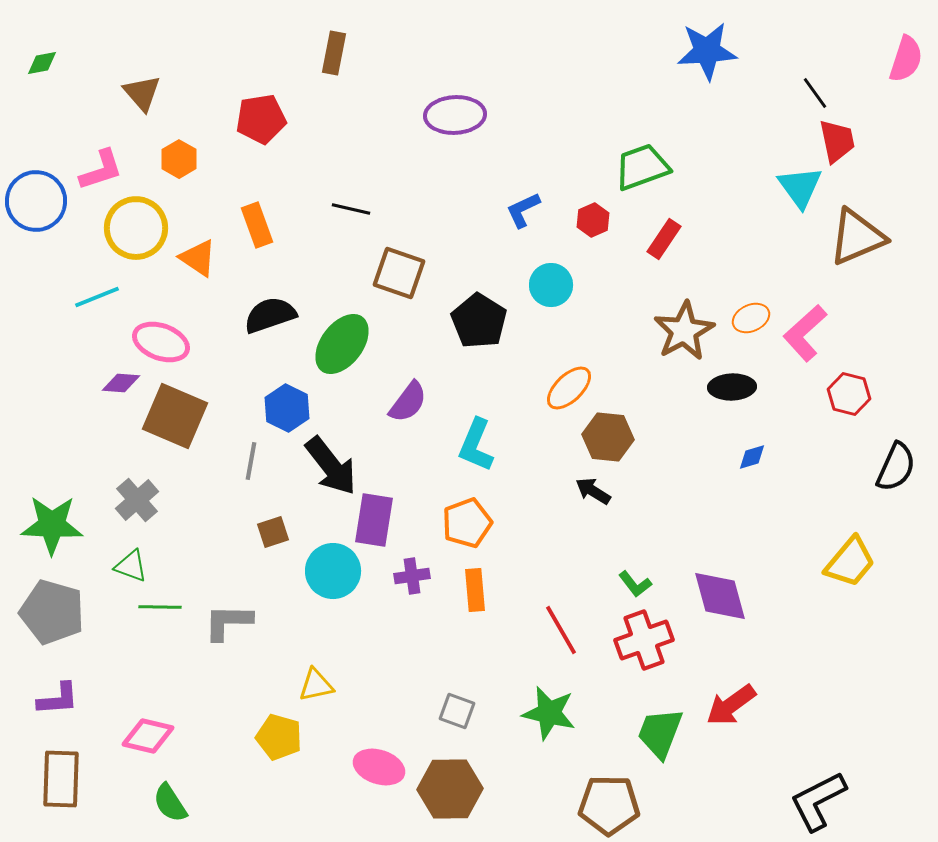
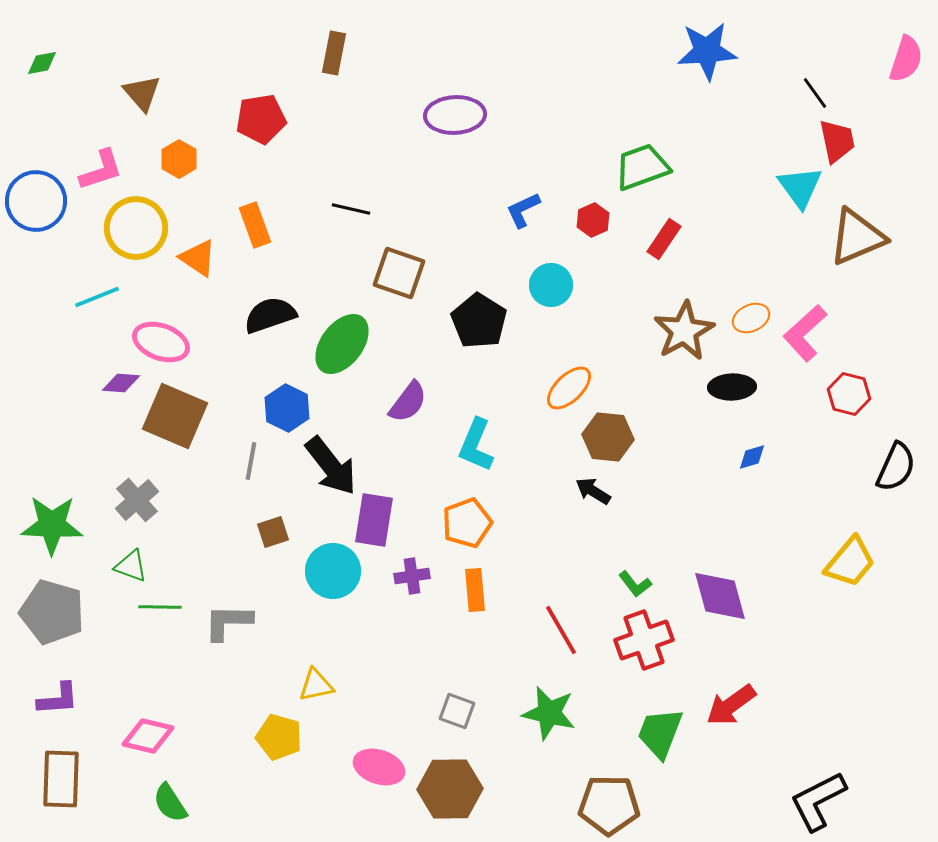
orange rectangle at (257, 225): moved 2 px left
